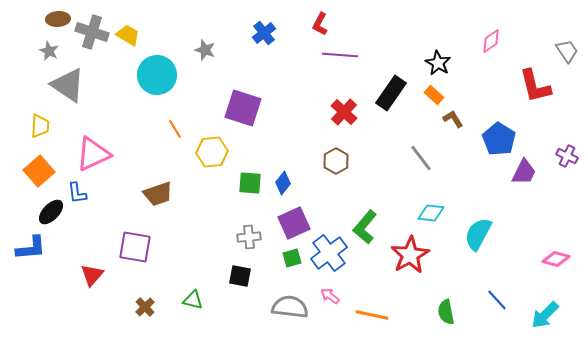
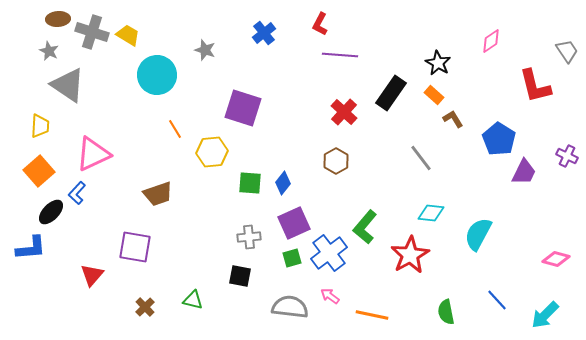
blue L-shape at (77, 193): rotated 50 degrees clockwise
